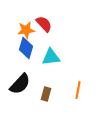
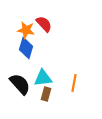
orange star: rotated 18 degrees clockwise
cyan triangle: moved 8 px left, 21 px down
black semicircle: rotated 85 degrees counterclockwise
orange line: moved 4 px left, 7 px up
